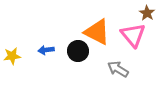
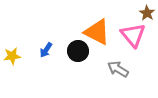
blue arrow: rotated 49 degrees counterclockwise
